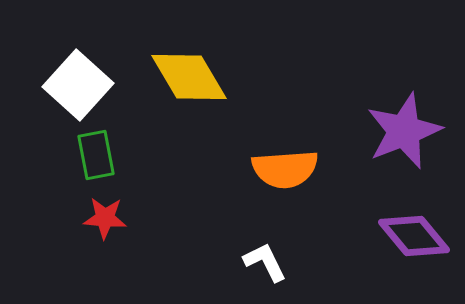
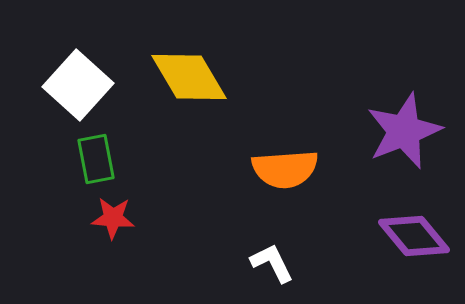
green rectangle: moved 4 px down
red star: moved 8 px right
white L-shape: moved 7 px right, 1 px down
